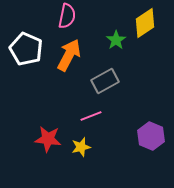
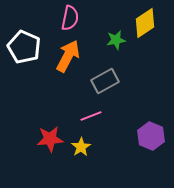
pink semicircle: moved 3 px right, 2 px down
green star: rotated 24 degrees clockwise
white pentagon: moved 2 px left, 2 px up
orange arrow: moved 1 px left, 1 px down
red star: moved 2 px right; rotated 12 degrees counterclockwise
yellow star: rotated 18 degrees counterclockwise
